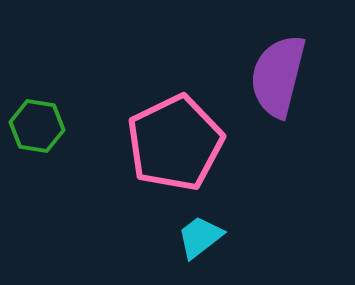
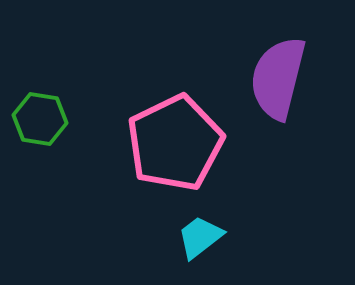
purple semicircle: moved 2 px down
green hexagon: moved 3 px right, 7 px up
